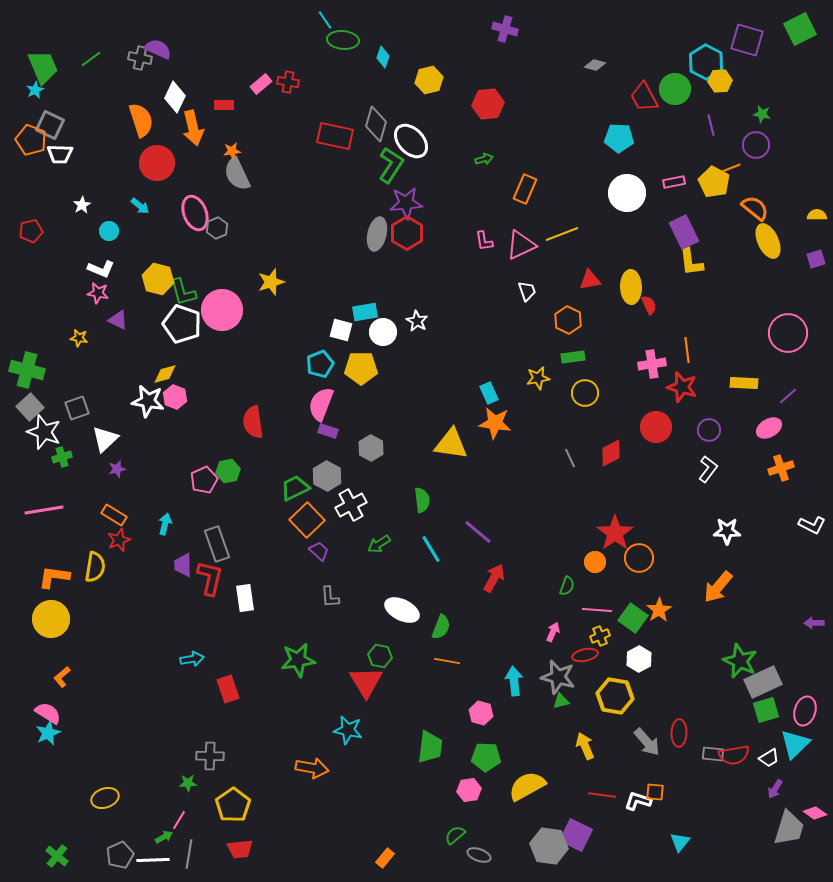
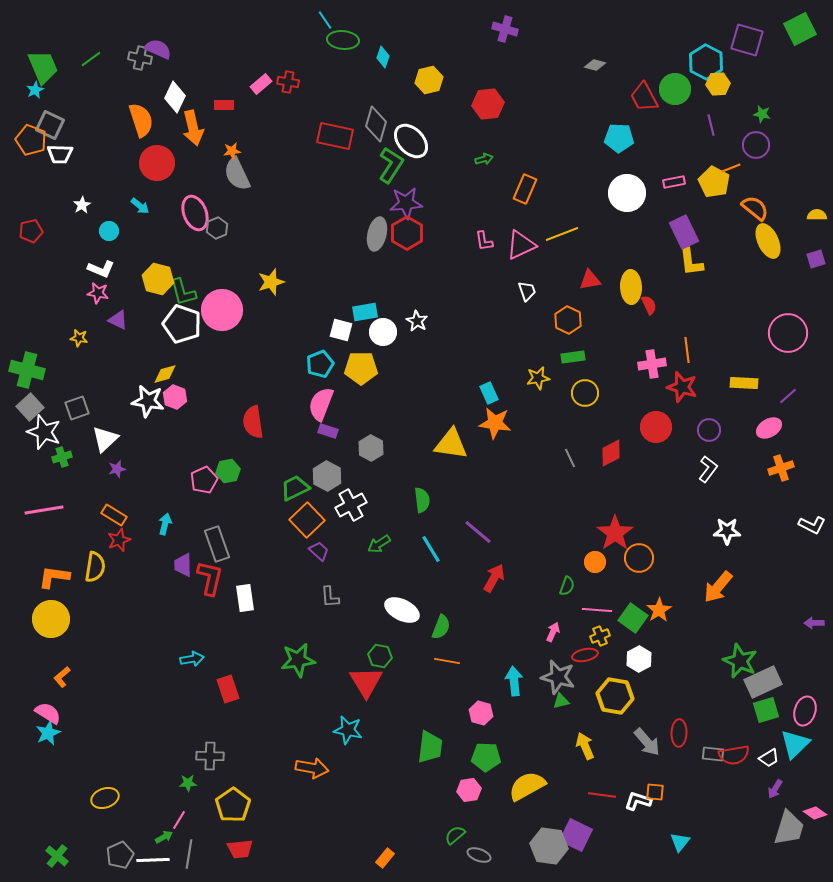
yellow hexagon at (720, 81): moved 2 px left, 3 px down
